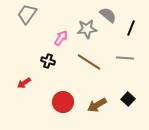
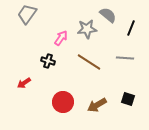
black square: rotated 24 degrees counterclockwise
